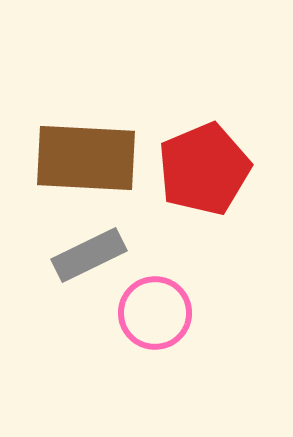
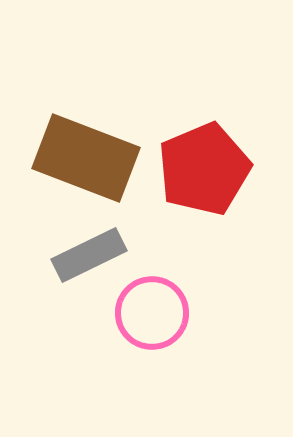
brown rectangle: rotated 18 degrees clockwise
pink circle: moved 3 px left
